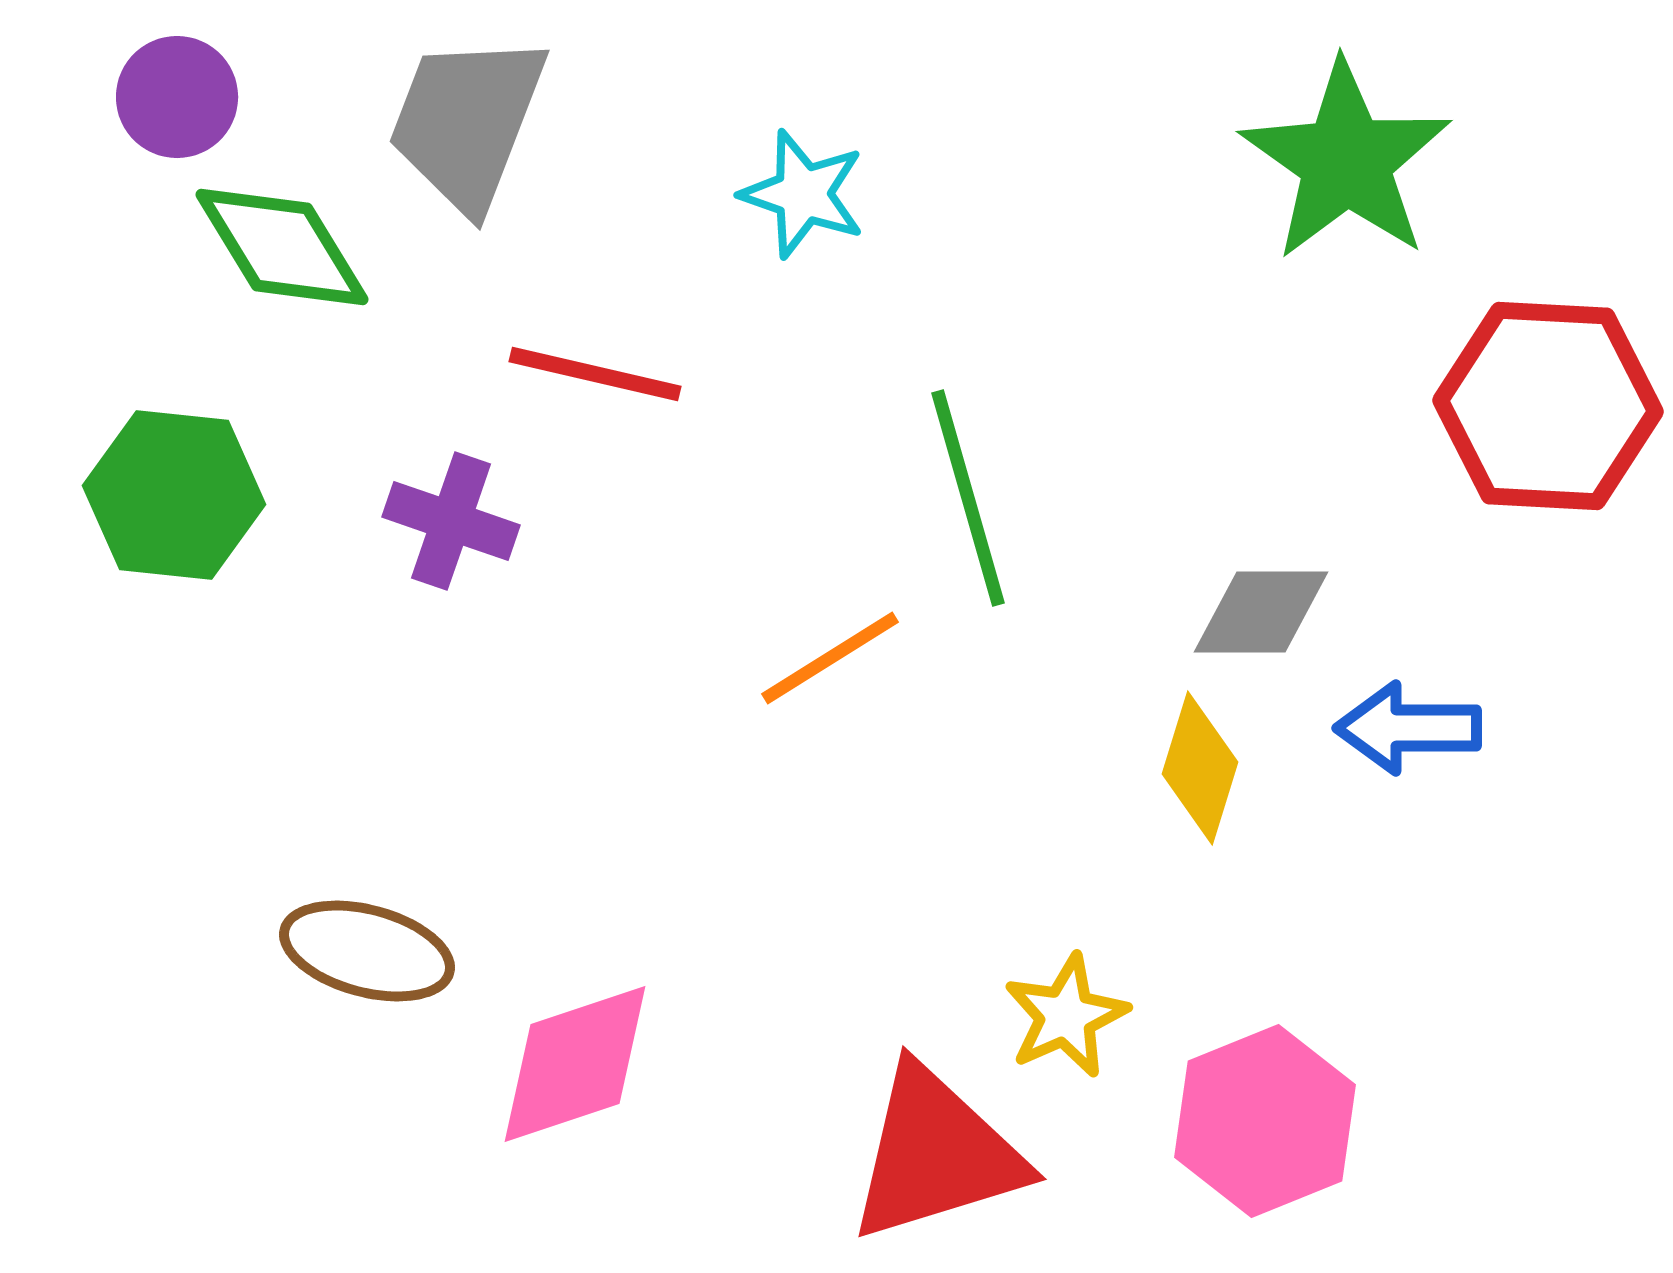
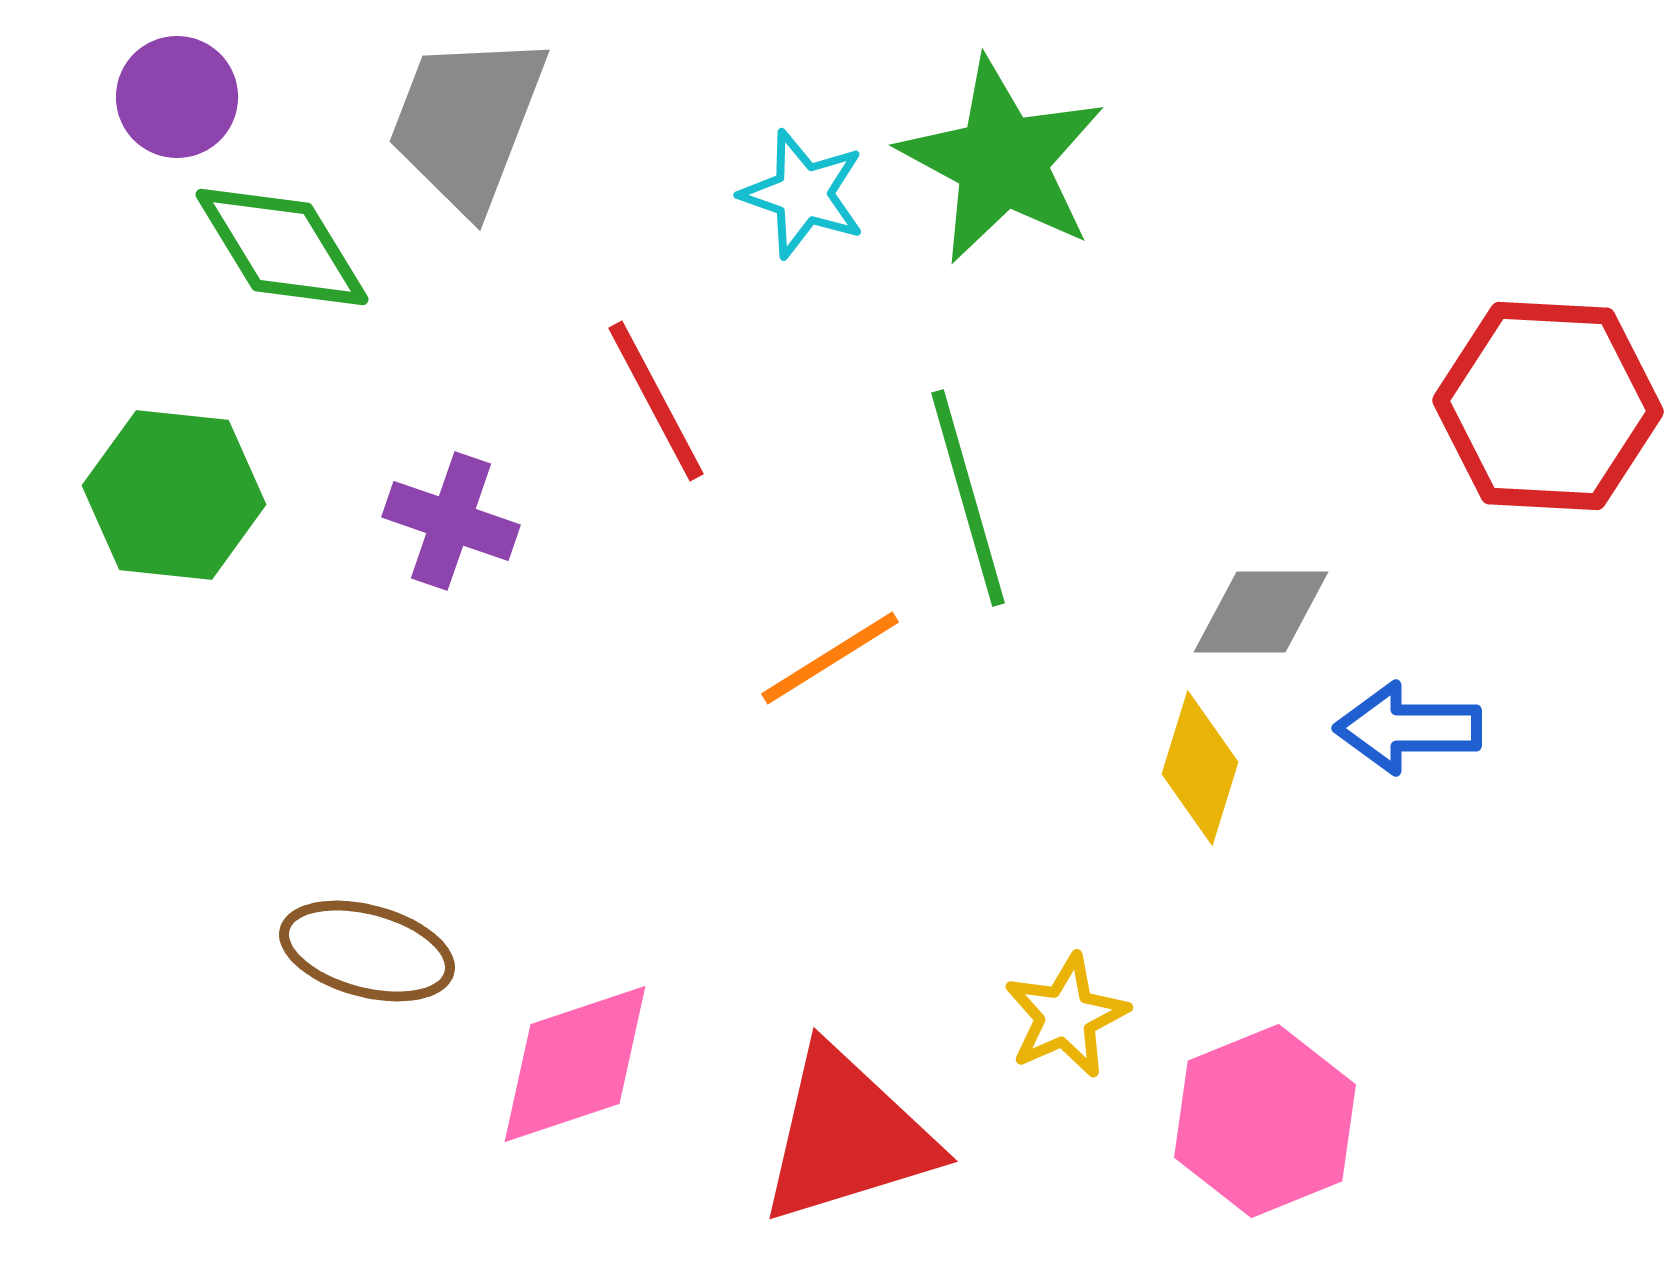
green star: moved 344 px left; rotated 7 degrees counterclockwise
red line: moved 61 px right, 27 px down; rotated 49 degrees clockwise
red triangle: moved 89 px left, 18 px up
